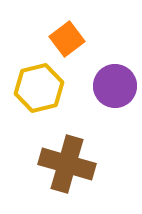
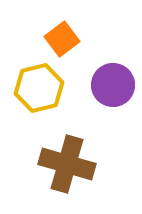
orange square: moved 5 px left
purple circle: moved 2 px left, 1 px up
